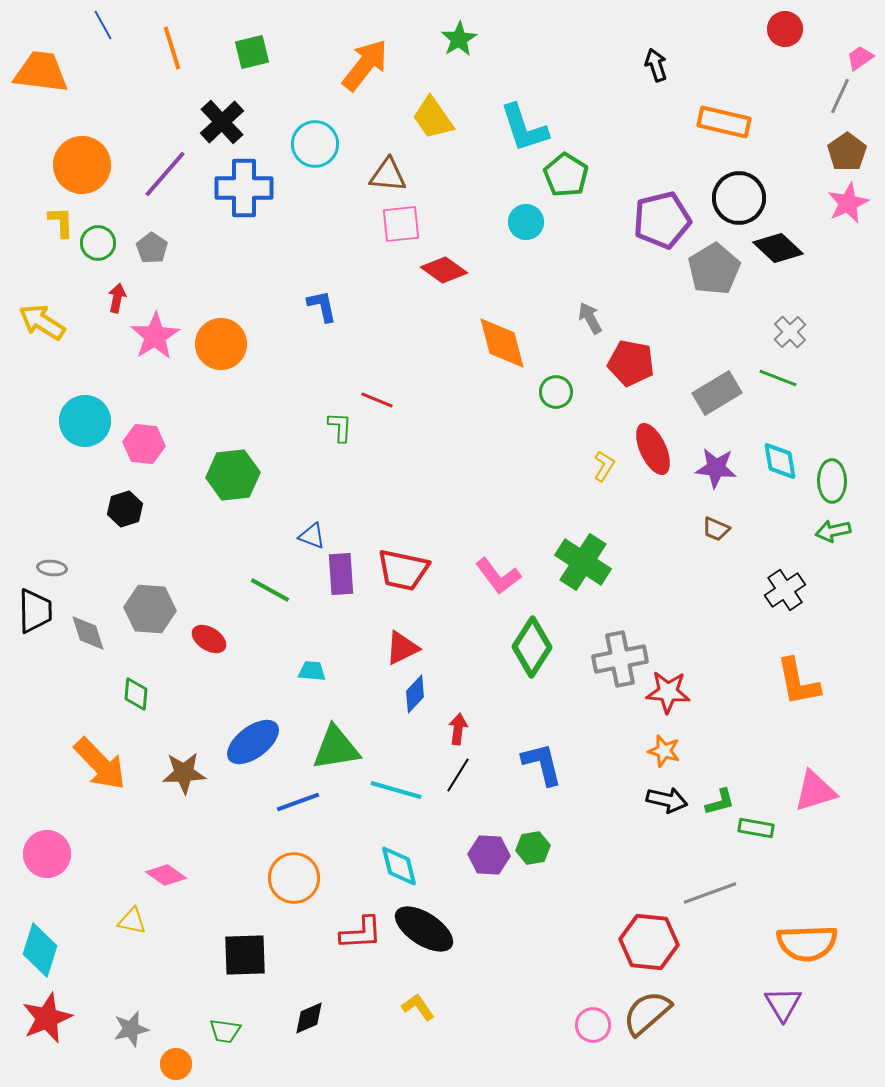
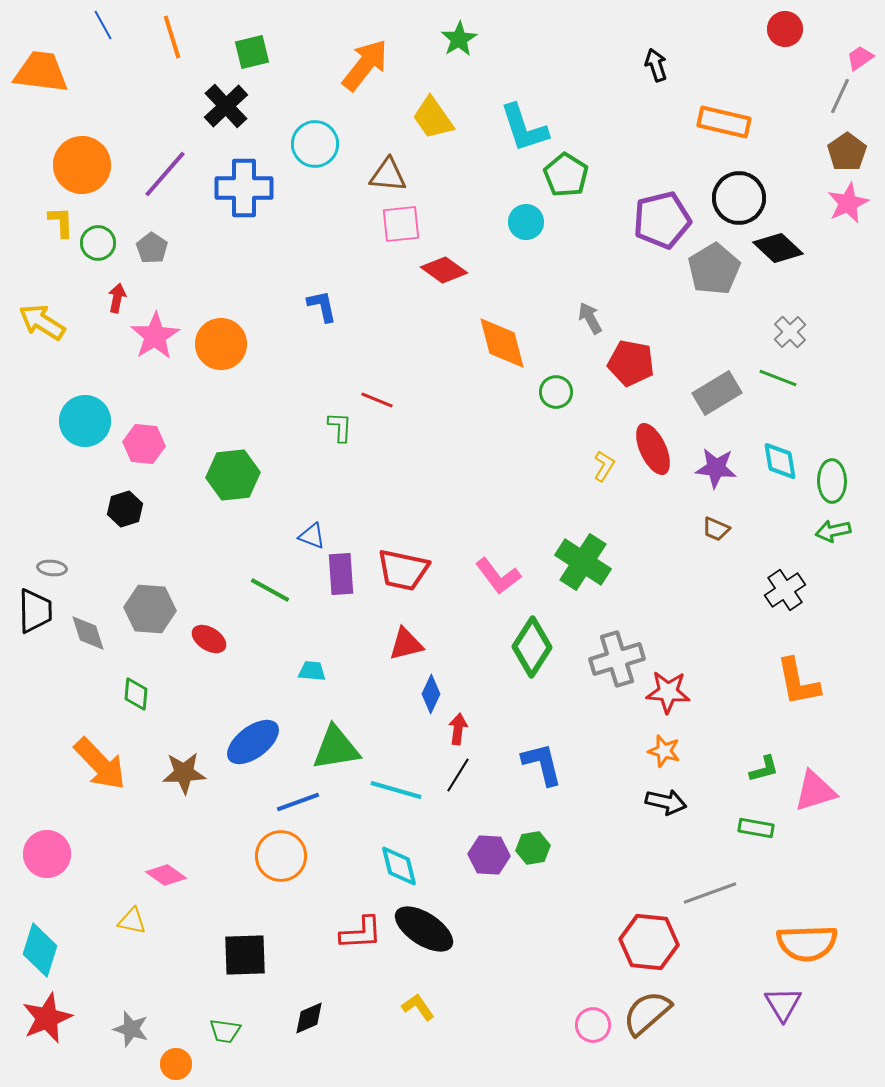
orange line at (172, 48): moved 11 px up
black cross at (222, 122): moved 4 px right, 16 px up
red triangle at (402, 648): moved 4 px right, 4 px up; rotated 12 degrees clockwise
gray cross at (620, 659): moved 3 px left; rotated 6 degrees counterclockwise
blue diamond at (415, 694): moved 16 px right; rotated 18 degrees counterclockwise
black arrow at (667, 800): moved 1 px left, 2 px down
green L-shape at (720, 802): moved 44 px right, 33 px up
orange circle at (294, 878): moved 13 px left, 22 px up
gray star at (131, 1029): rotated 30 degrees clockwise
